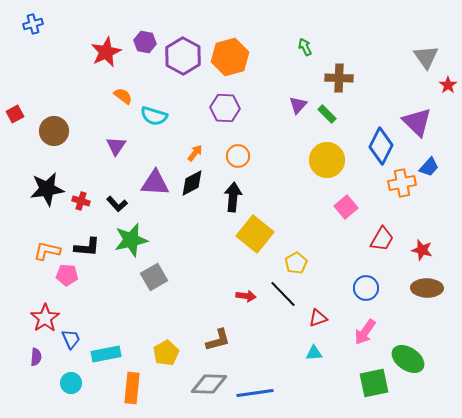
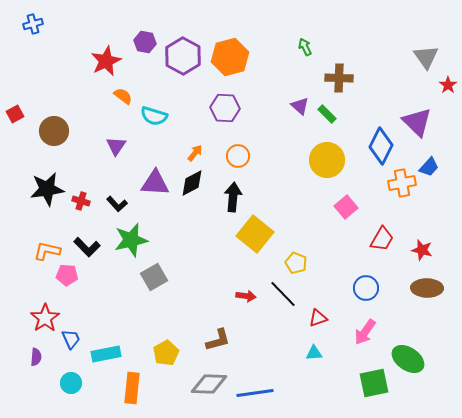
red star at (106, 52): moved 9 px down
purple triangle at (298, 105): moved 2 px right, 1 px down; rotated 30 degrees counterclockwise
black L-shape at (87, 247): rotated 40 degrees clockwise
yellow pentagon at (296, 263): rotated 20 degrees counterclockwise
